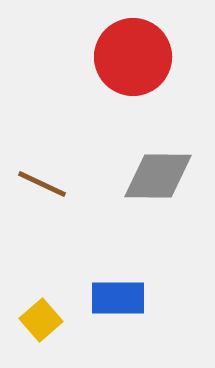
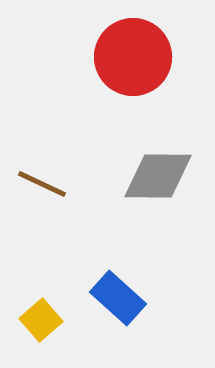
blue rectangle: rotated 42 degrees clockwise
